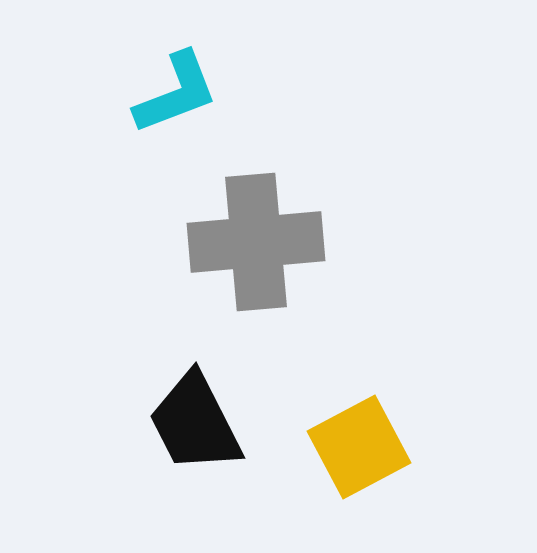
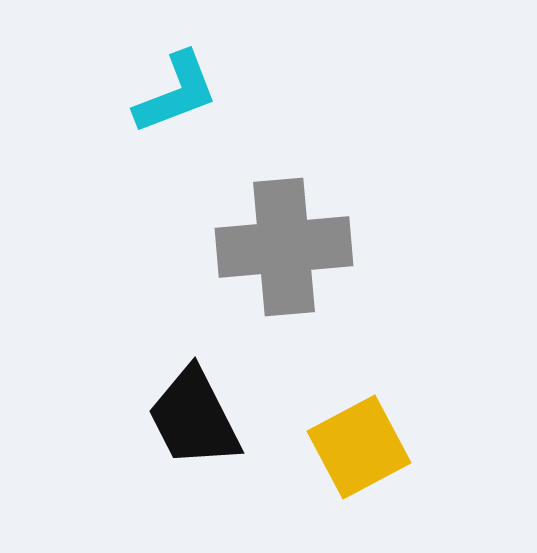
gray cross: moved 28 px right, 5 px down
black trapezoid: moved 1 px left, 5 px up
